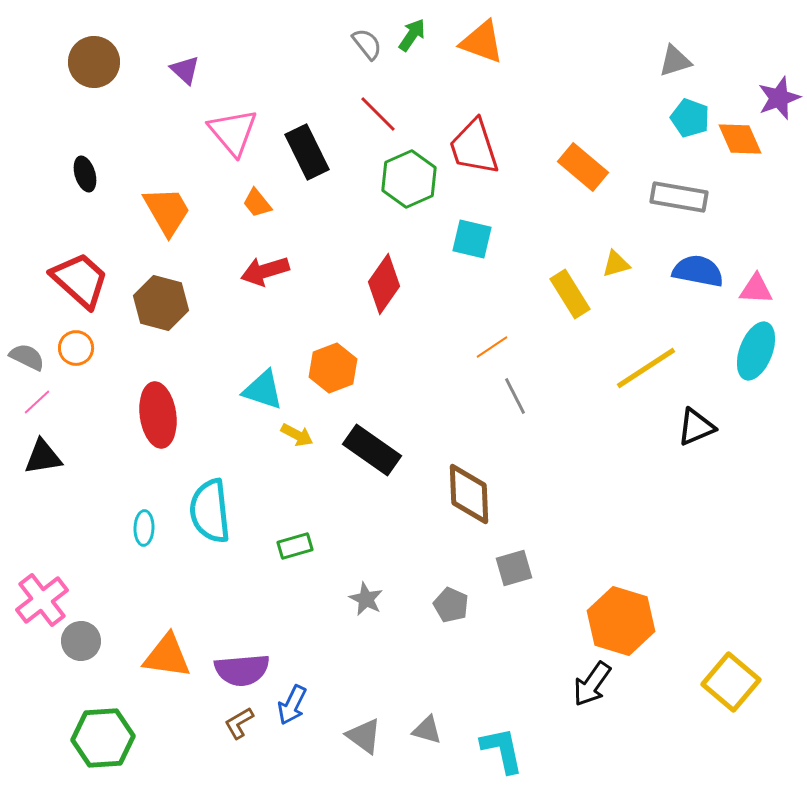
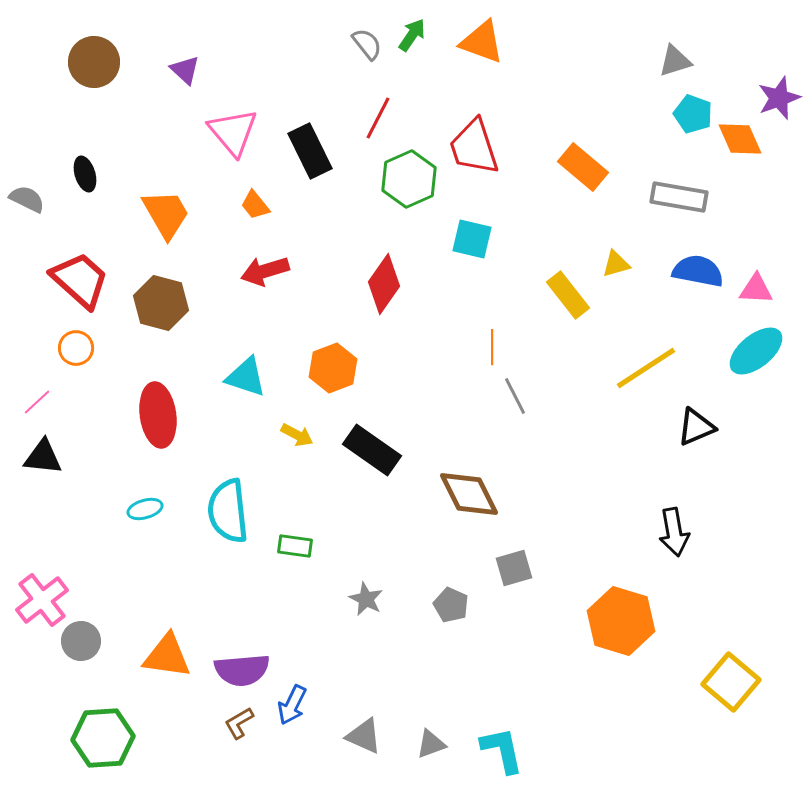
red line at (378, 114): moved 4 px down; rotated 72 degrees clockwise
cyan pentagon at (690, 118): moved 3 px right, 4 px up
black rectangle at (307, 152): moved 3 px right, 1 px up
orange trapezoid at (257, 203): moved 2 px left, 2 px down
orange trapezoid at (167, 211): moved 1 px left, 3 px down
yellow rectangle at (570, 294): moved 2 px left, 1 px down; rotated 6 degrees counterclockwise
orange line at (492, 347): rotated 56 degrees counterclockwise
cyan ellipse at (756, 351): rotated 30 degrees clockwise
gray semicircle at (27, 357): moved 158 px up
cyan triangle at (263, 390): moved 17 px left, 13 px up
black triangle at (43, 457): rotated 15 degrees clockwise
brown diamond at (469, 494): rotated 24 degrees counterclockwise
cyan semicircle at (210, 511): moved 18 px right
cyan ellipse at (144, 528): moved 1 px right, 19 px up; rotated 72 degrees clockwise
green rectangle at (295, 546): rotated 24 degrees clockwise
black arrow at (592, 684): moved 82 px right, 152 px up; rotated 45 degrees counterclockwise
gray triangle at (427, 730): moved 4 px right, 14 px down; rotated 36 degrees counterclockwise
gray triangle at (364, 736): rotated 12 degrees counterclockwise
